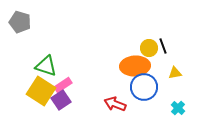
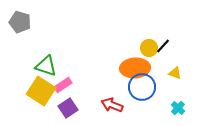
black line: rotated 63 degrees clockwise
orange ellipse: moved 2 px down
yellow triangle: rotated 32 degrees clockwise
blue circle: moved 2 px left
purple square: moved 7 px right, 8 px down
red arrow: moved 3 px left, 1 px down
